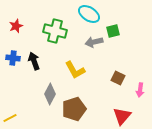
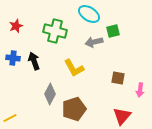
yellow L-shape: moved 1 px left, 2 px up
brown square: rotated 16 degrees counterclockwise
